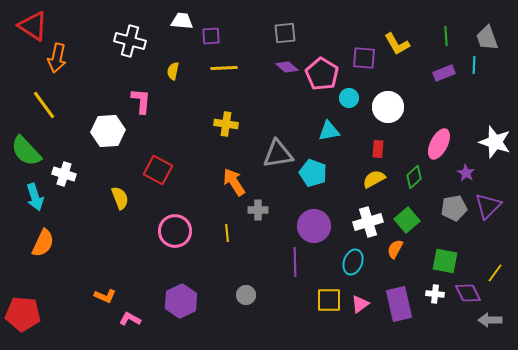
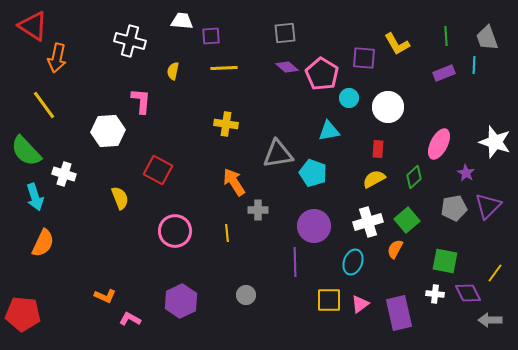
purple rectangle at (399, 304): moved 9 px down
